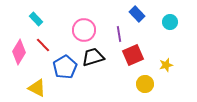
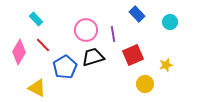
pink circle: moved 2 px right
purple line: moved 6 px left
